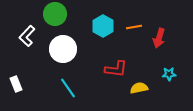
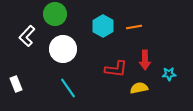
red arrow: moved 14 px left, 22 px down; rotated 18 degrees counterclockwise
